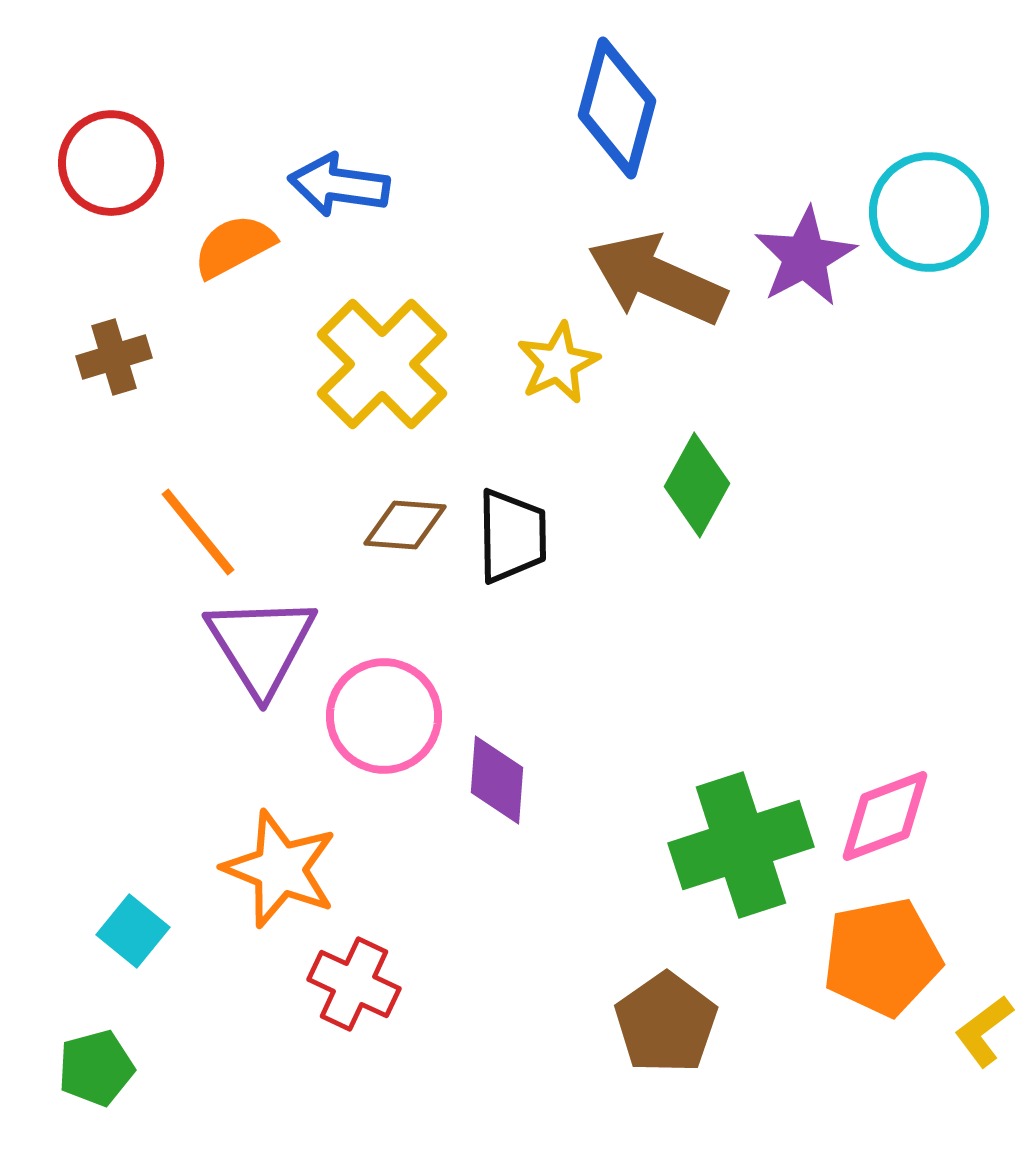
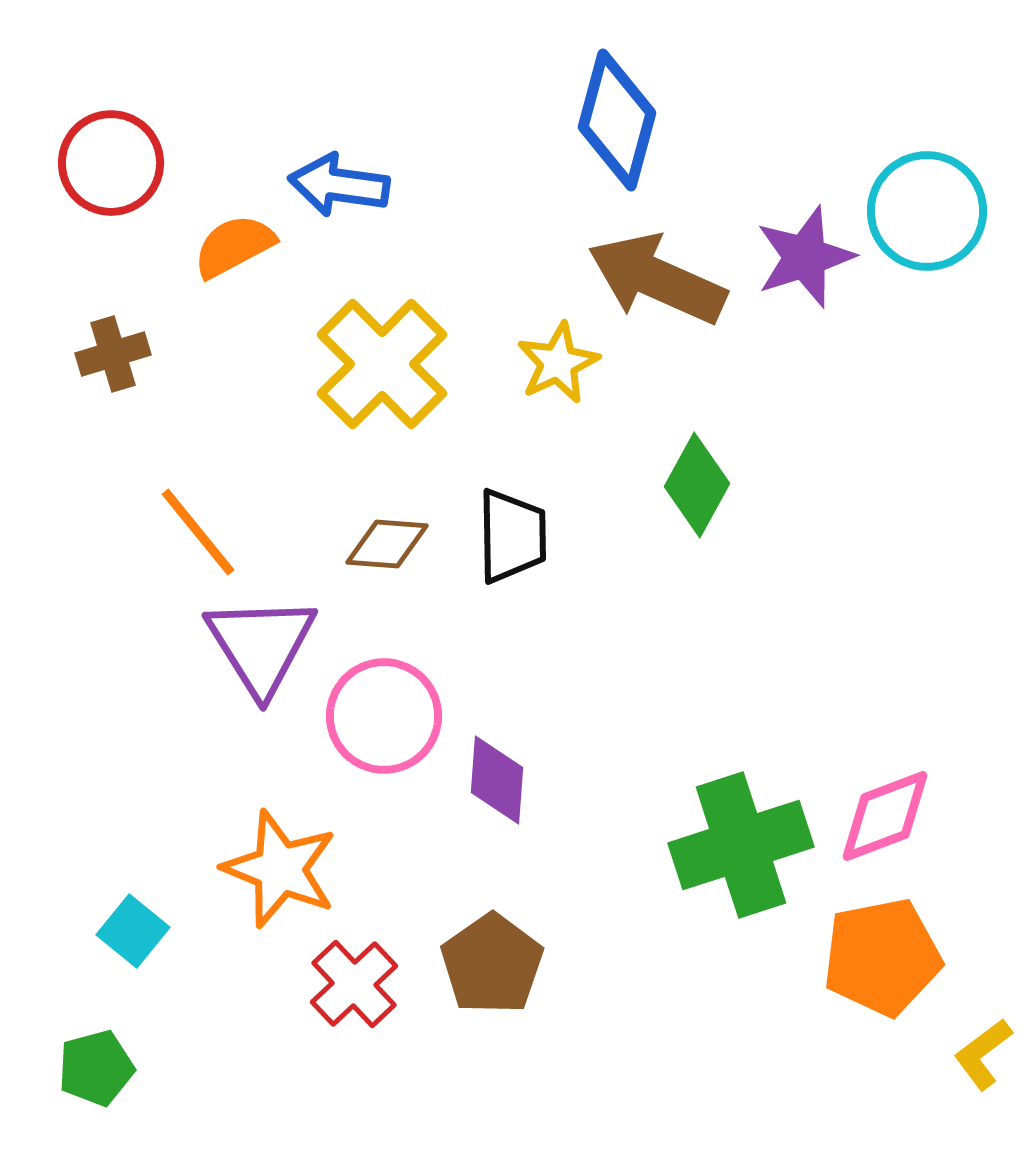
blue diamond: moved 12 px down
cyan circle: moved 2 px left, 1 px up
purple star: rotated 10 degrees clockwise
brown cross: moved 1 px left, 3 px up
brown diamond: moved 18 px left, 19 px down
red cross: rotated 22 degrees clockwise
brown pentagon: moved 174 px left, 59 px up
yellow L-shape: moved 1 px left, 23 px down
